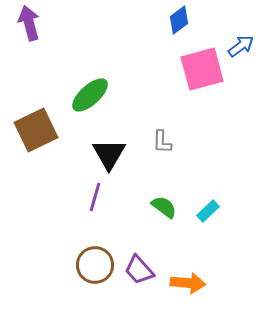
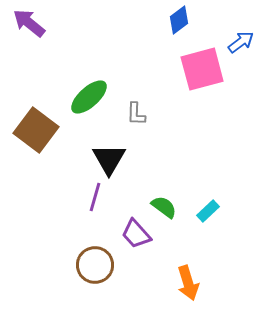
purple arrow: rotated 36 degrees counterclockwise
blue arrow: moved 4 px up
green ellipse: moved 1 px left, 2 px down
brown square: rotated 27 degrees counterclockwise
gray L-shape: moved 26 px left, 28 px up
black triangle: moved 5 px down
purple trapezoid: moved 3 px left, 36 px up
orange arrow: rotated 68 degrees clockwise
